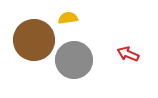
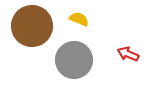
yellow semicircle: moved 11 px right, 1 px down; rotated 30 degrees clockwise
brown circle: moved 2 px left, 14 px up
